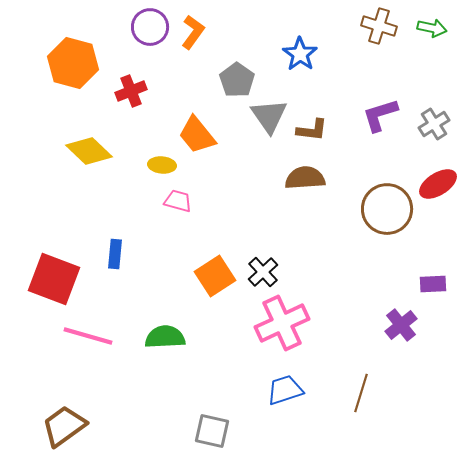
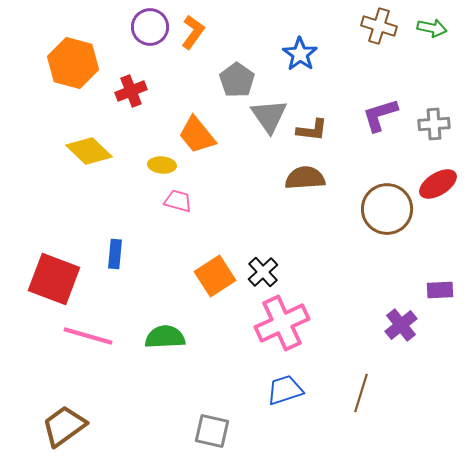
gray cross: rotated 28 degrees clockwise
purple rectangle: moved 7 px right, 6 px down
